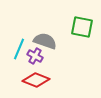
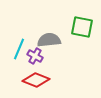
gray semicircle: moved 4 px right, 1 px up; rotated 25 degrees counterclockwise
